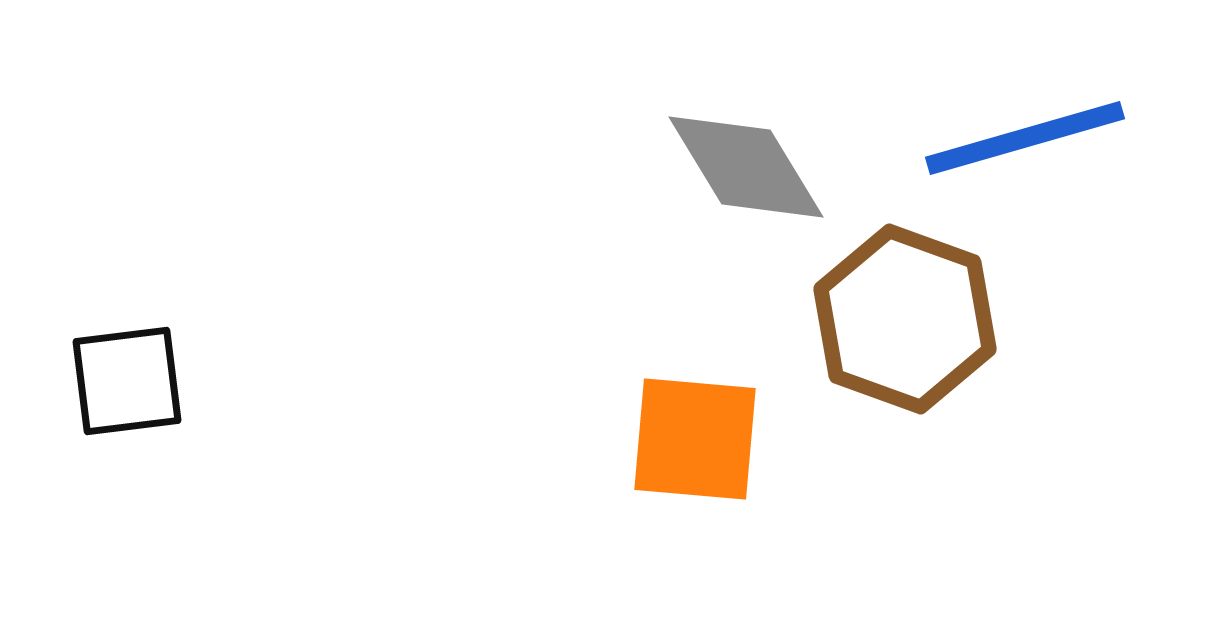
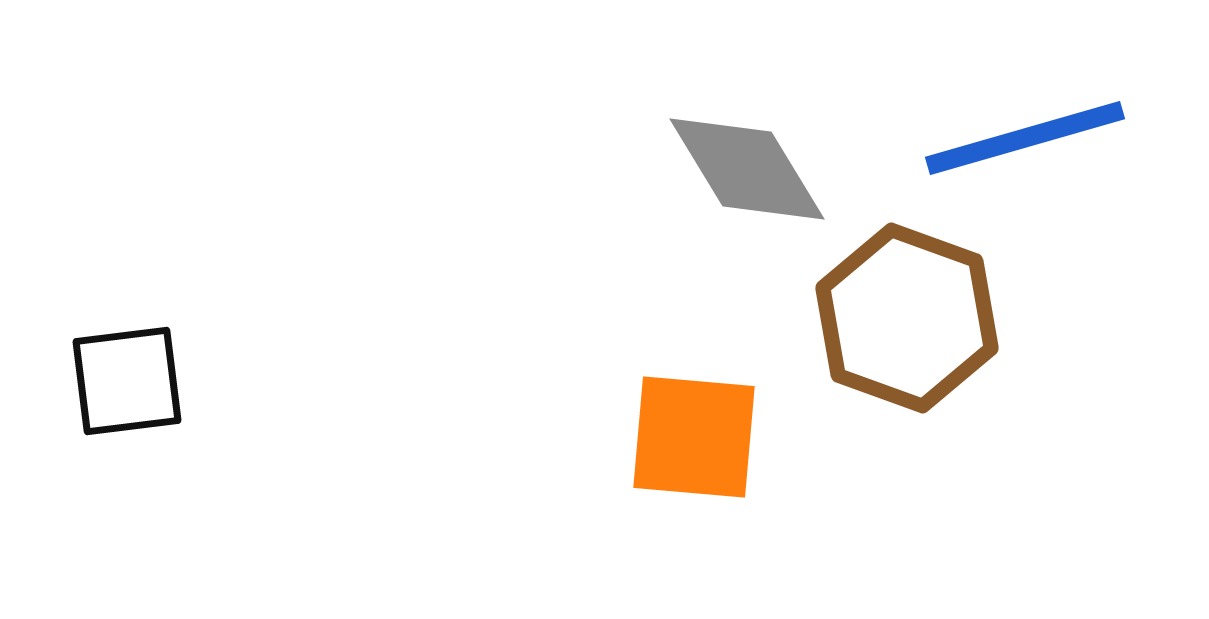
gray diamond: moved 1 px right, 2 px down
brown hexagon: moved 2 px right, 1 px up
orange square: moved 1 px left, 2 px up
